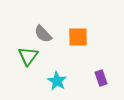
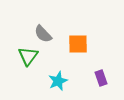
orange square: moved 7 px down
cyan star: moved 1 px right; rotated 18 degrees clockwise
